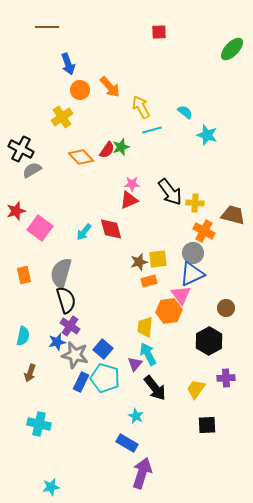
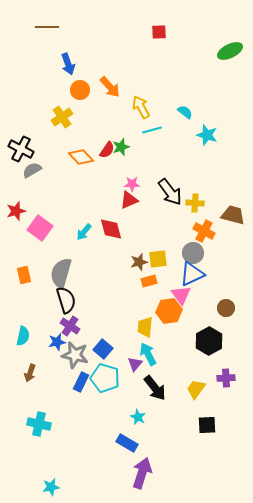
green ellipse at (232, 49): moved 2 px left, 2 px down; rotated 20 degrees clockwise
cyan star at (136, 416): moved 2 px right, 1 px down
